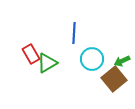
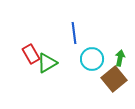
blue line: rotated 10 degrees counterclockwise
green arrow: moved 2 px left, 3 px up; rotated 126 degrees clockwise
